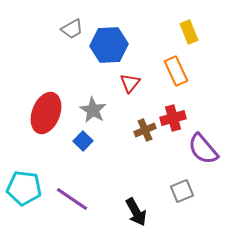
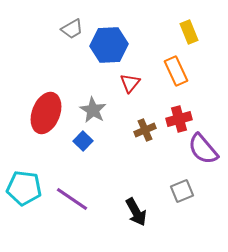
red cross: moved 6 px right, 1 px down
